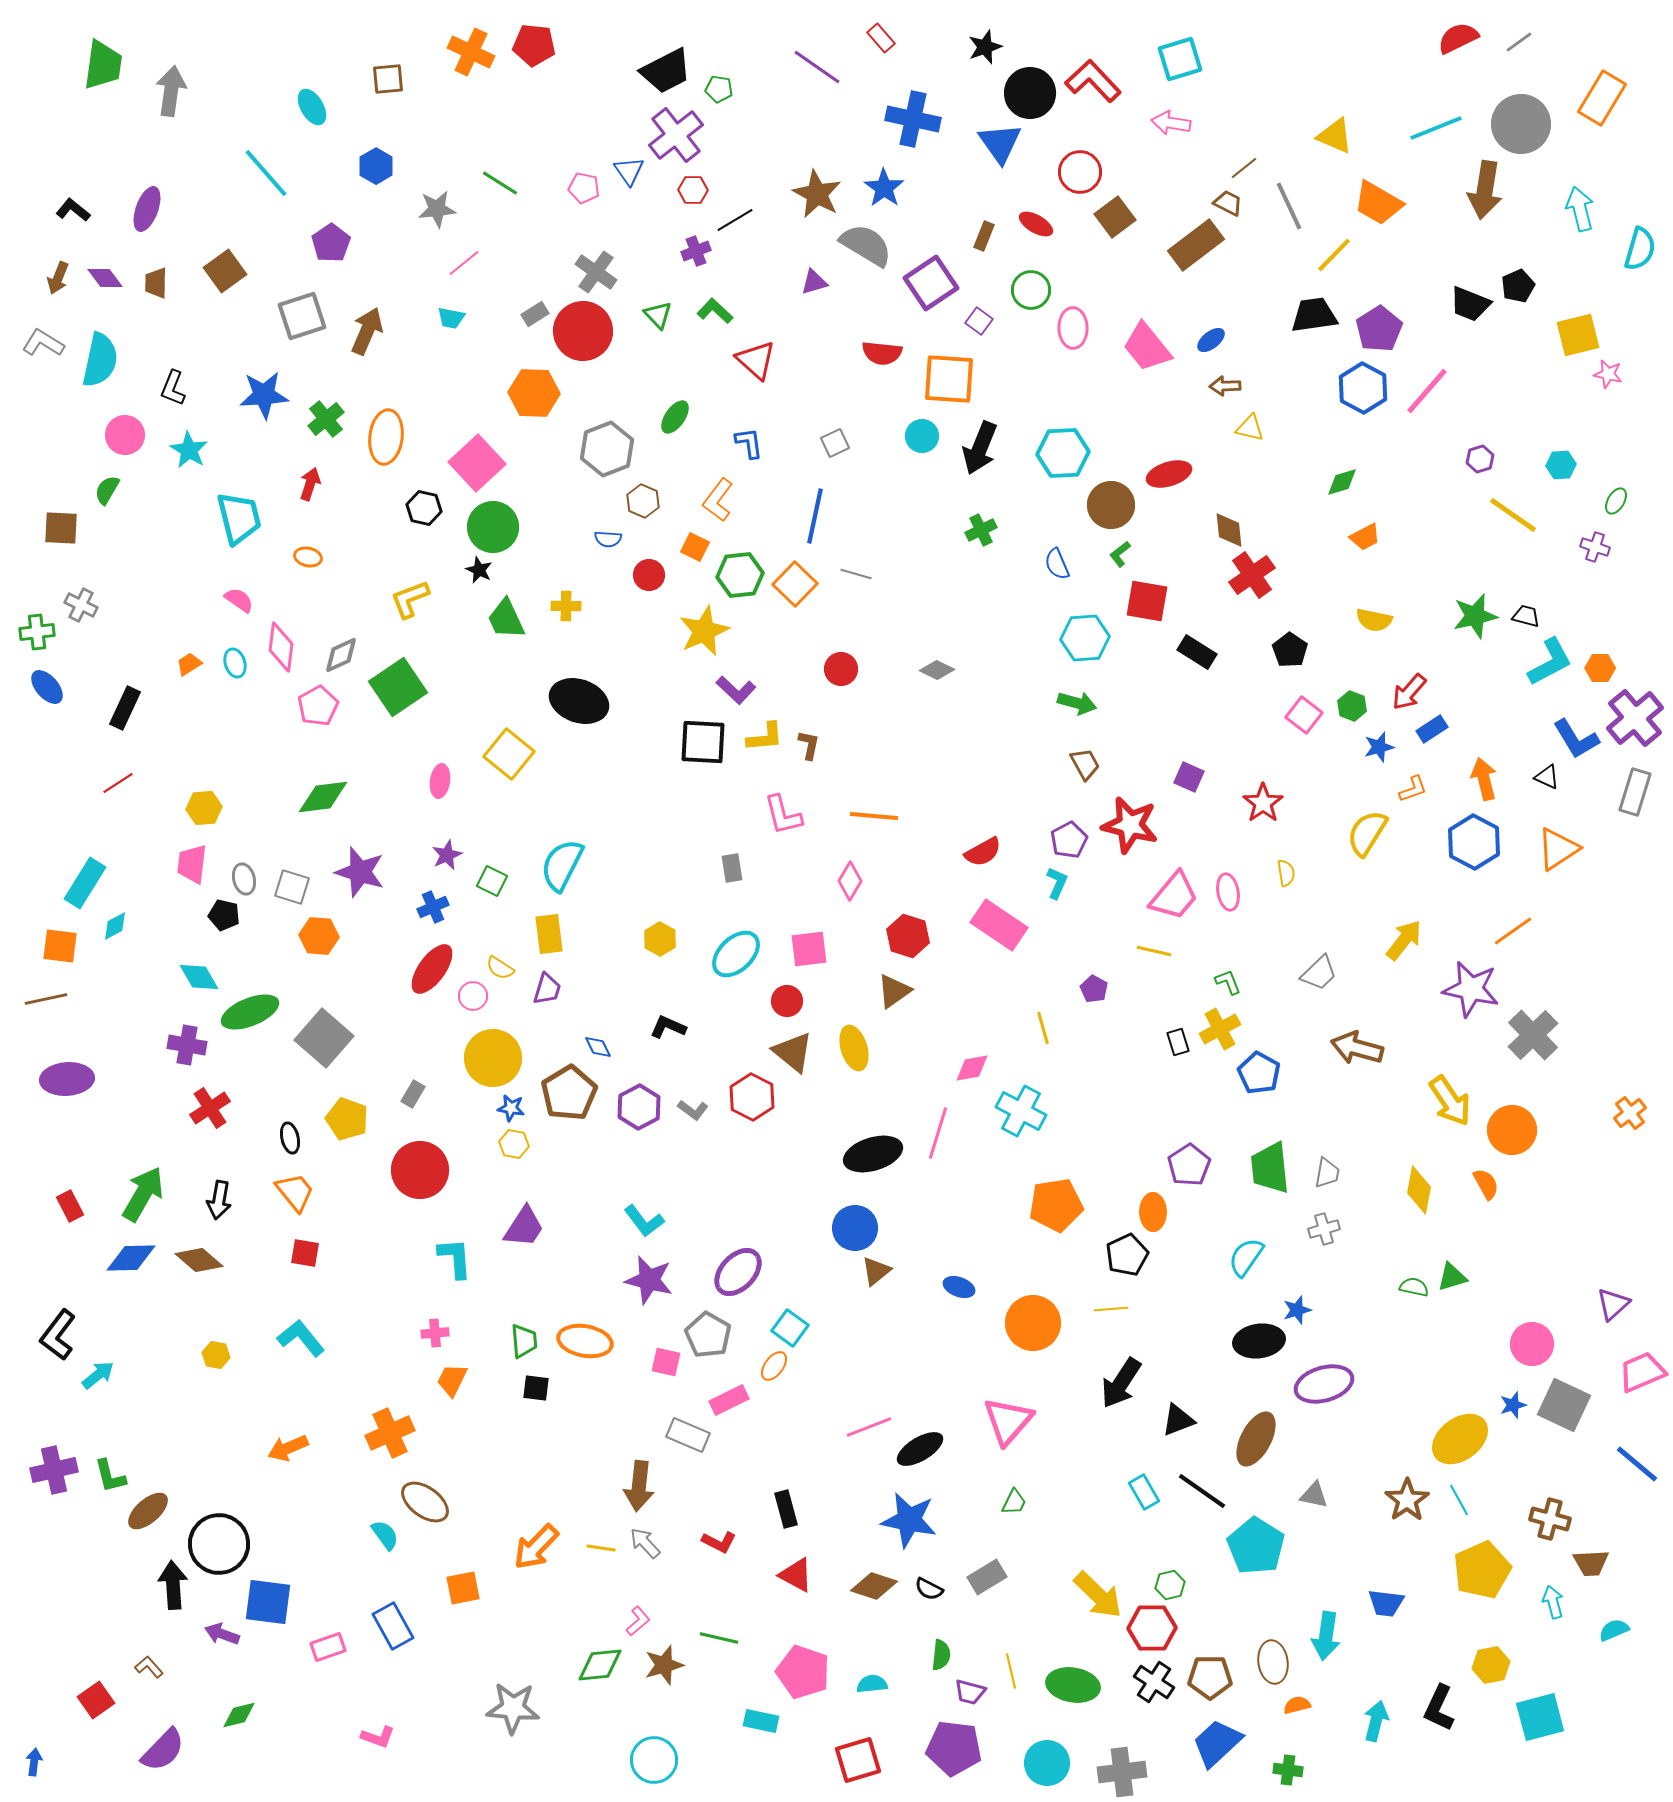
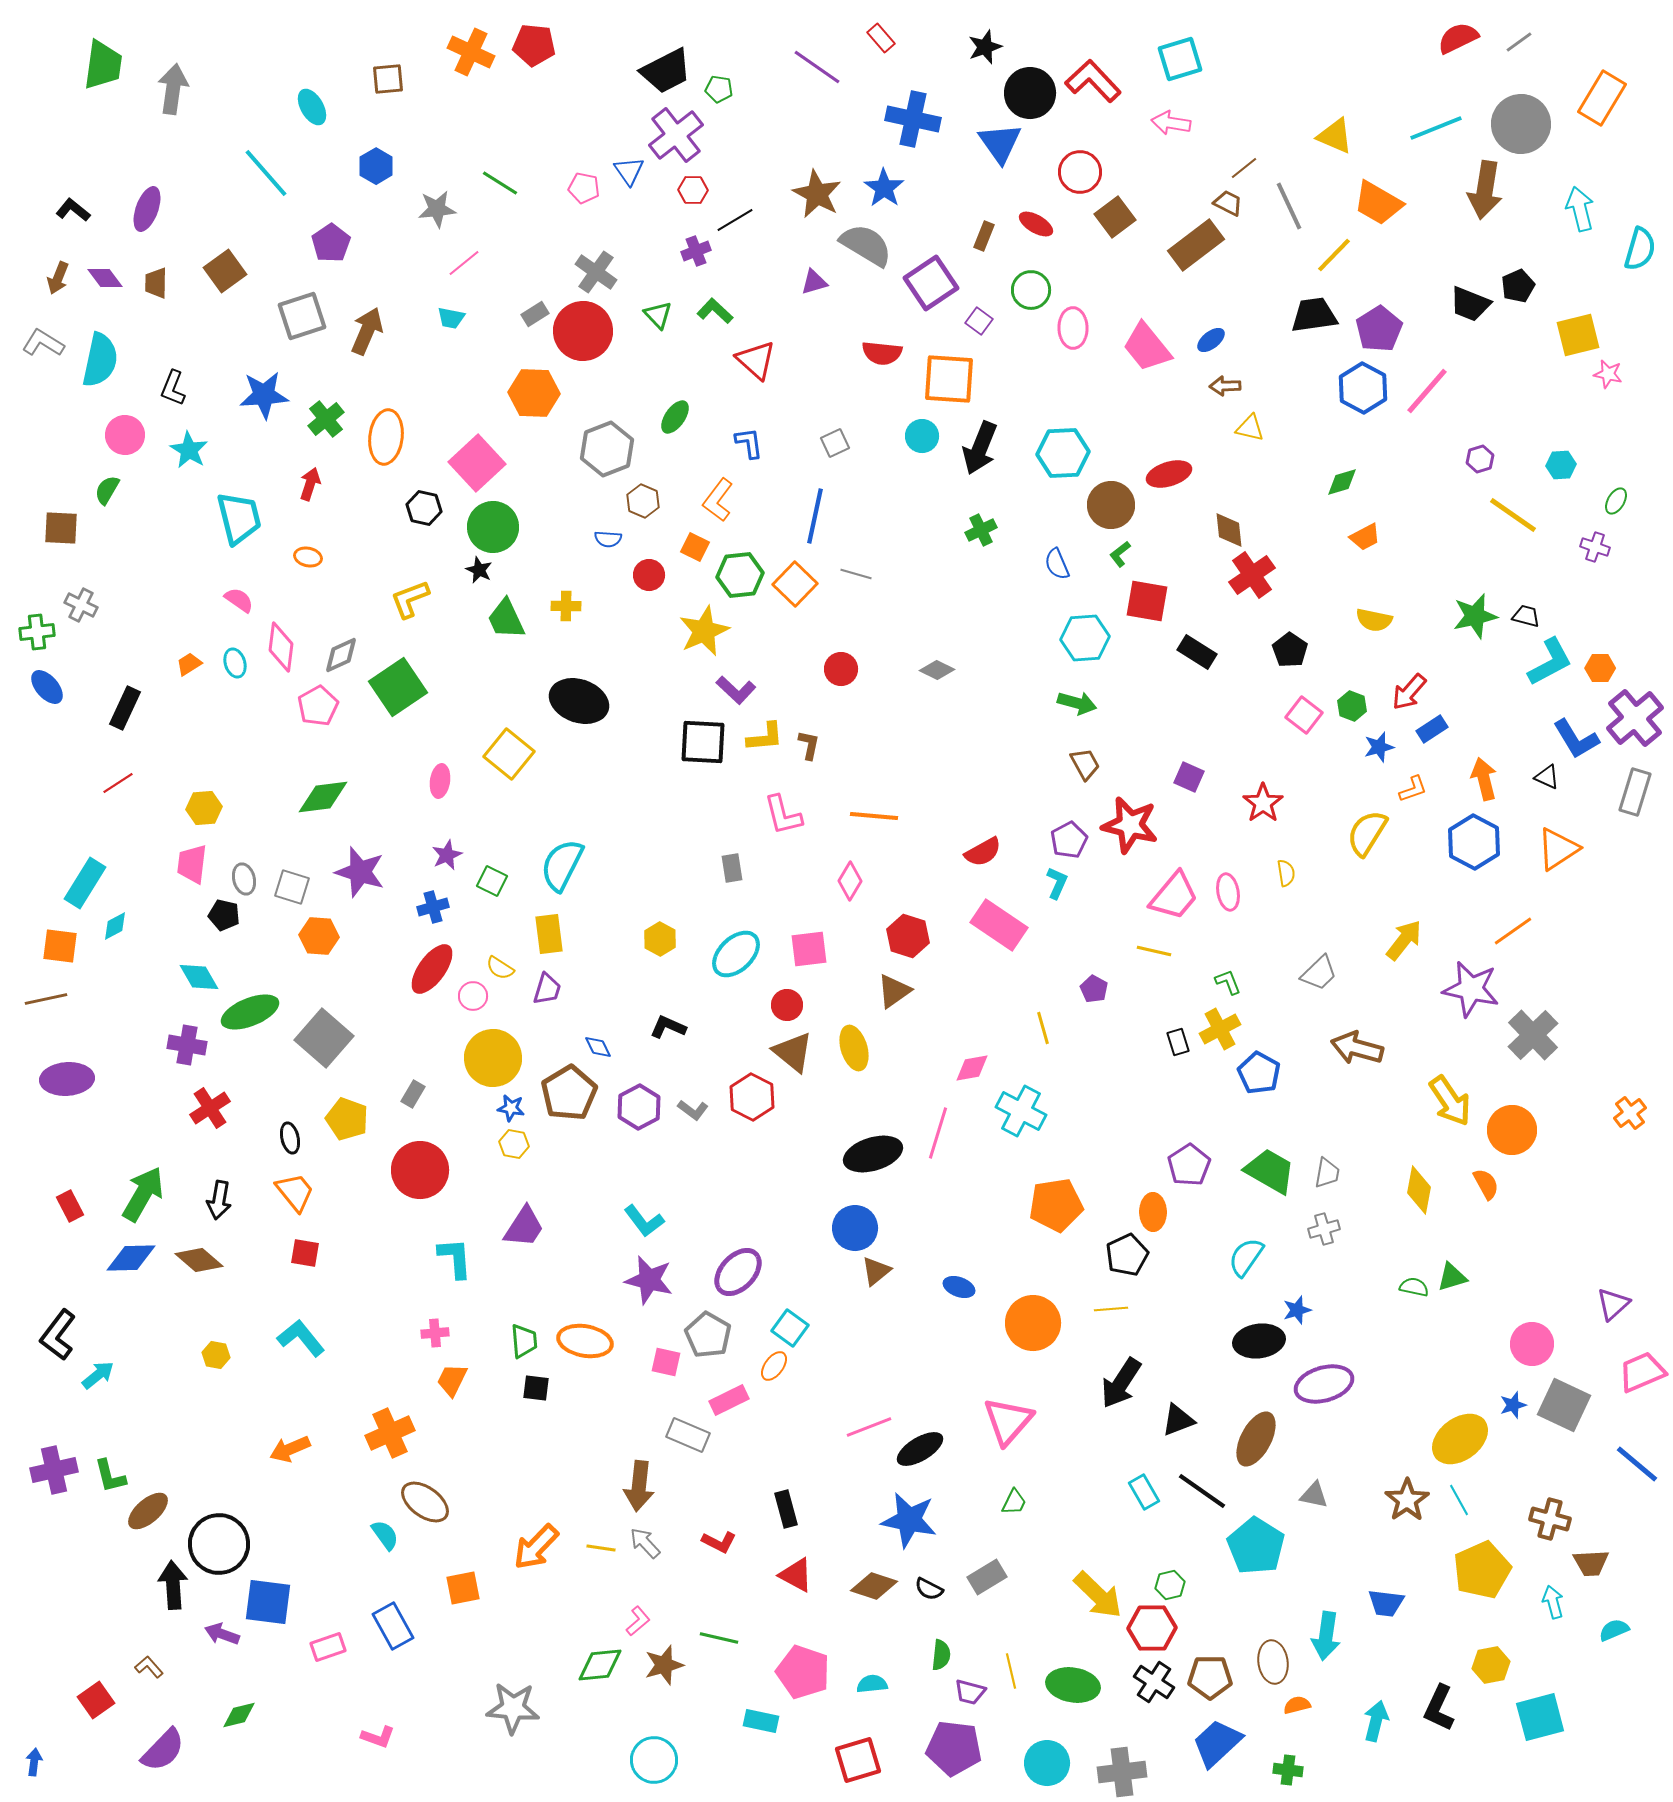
gray arrow at (171, 91): moved 2 px right, 2 px up
blue cross at (433, 907): rotated 8 degrees clockwise
red circle at (787, 1001): moved 4 px down
green trapezoid at (1270, 1168): moved 3 px down; rotated 126 degrees clockwise
orange arrow at (288, 1448): moved 2 px right, 1 px down
